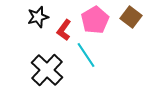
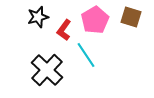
brown square: rotated 20 degrees counterclockwise
